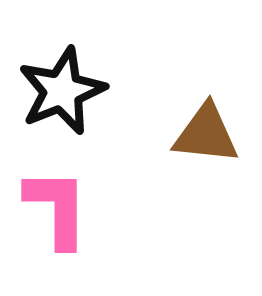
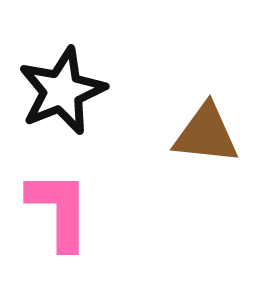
pink L-shape: moved 2 px right, 2 px down
